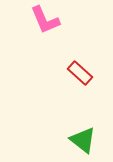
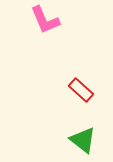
red rectangle: moved 1 px right, 17 px down
